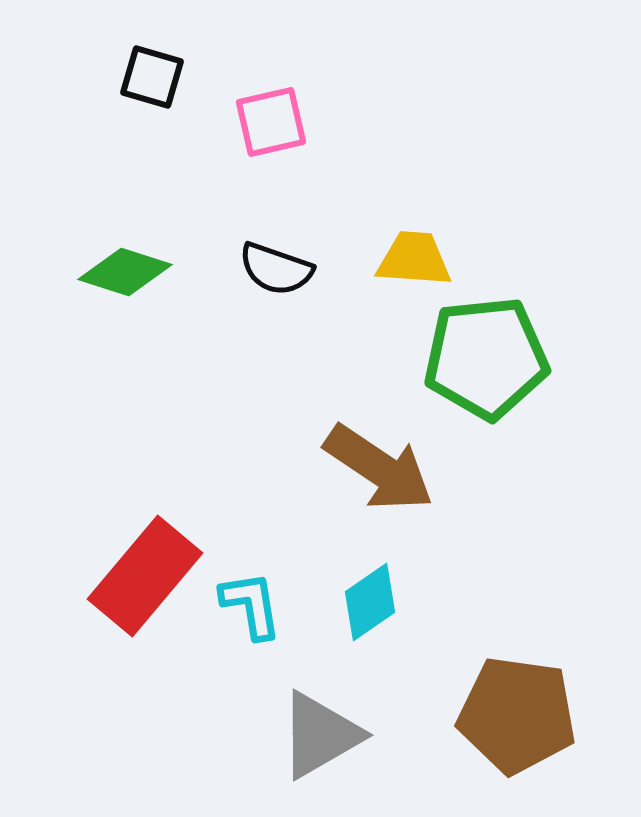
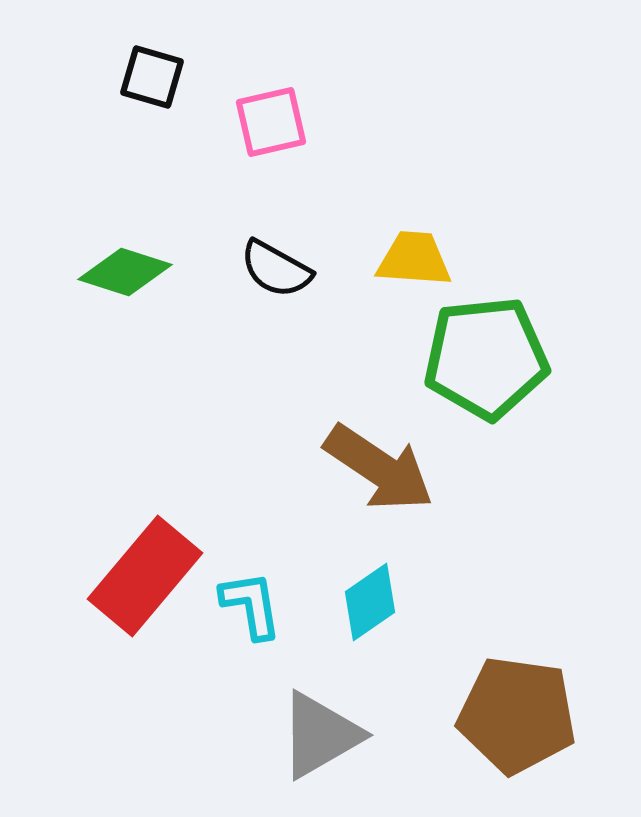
black semicircle: rotated 10 degrees clockwise
